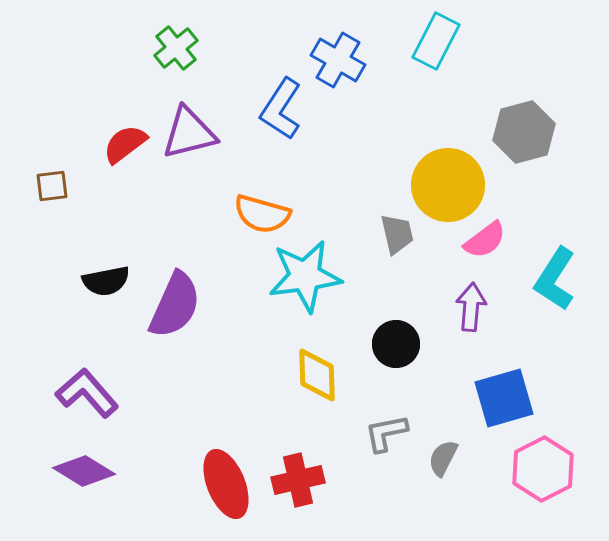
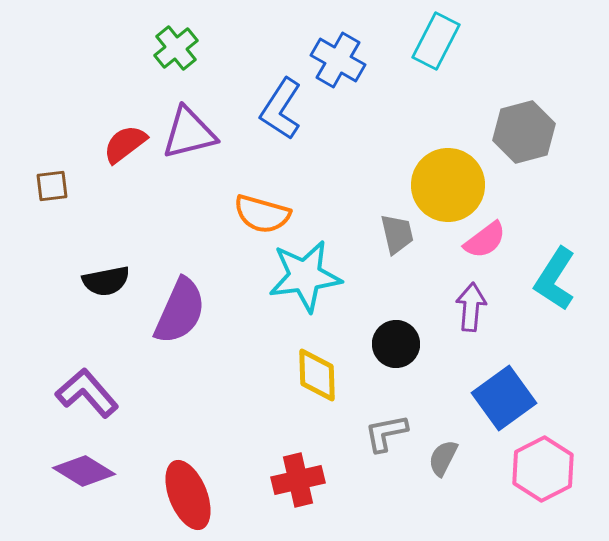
purple semicircle: moved 5 px right, 6 px down
blue square: rotated 20 degrees counterclockwise
red ellipse: moved 38 px left, 11 px down
